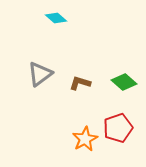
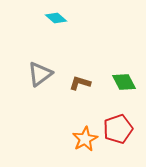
green diamond: rotated 20 degrees clockwise
red pentagon: moved 1 px down
